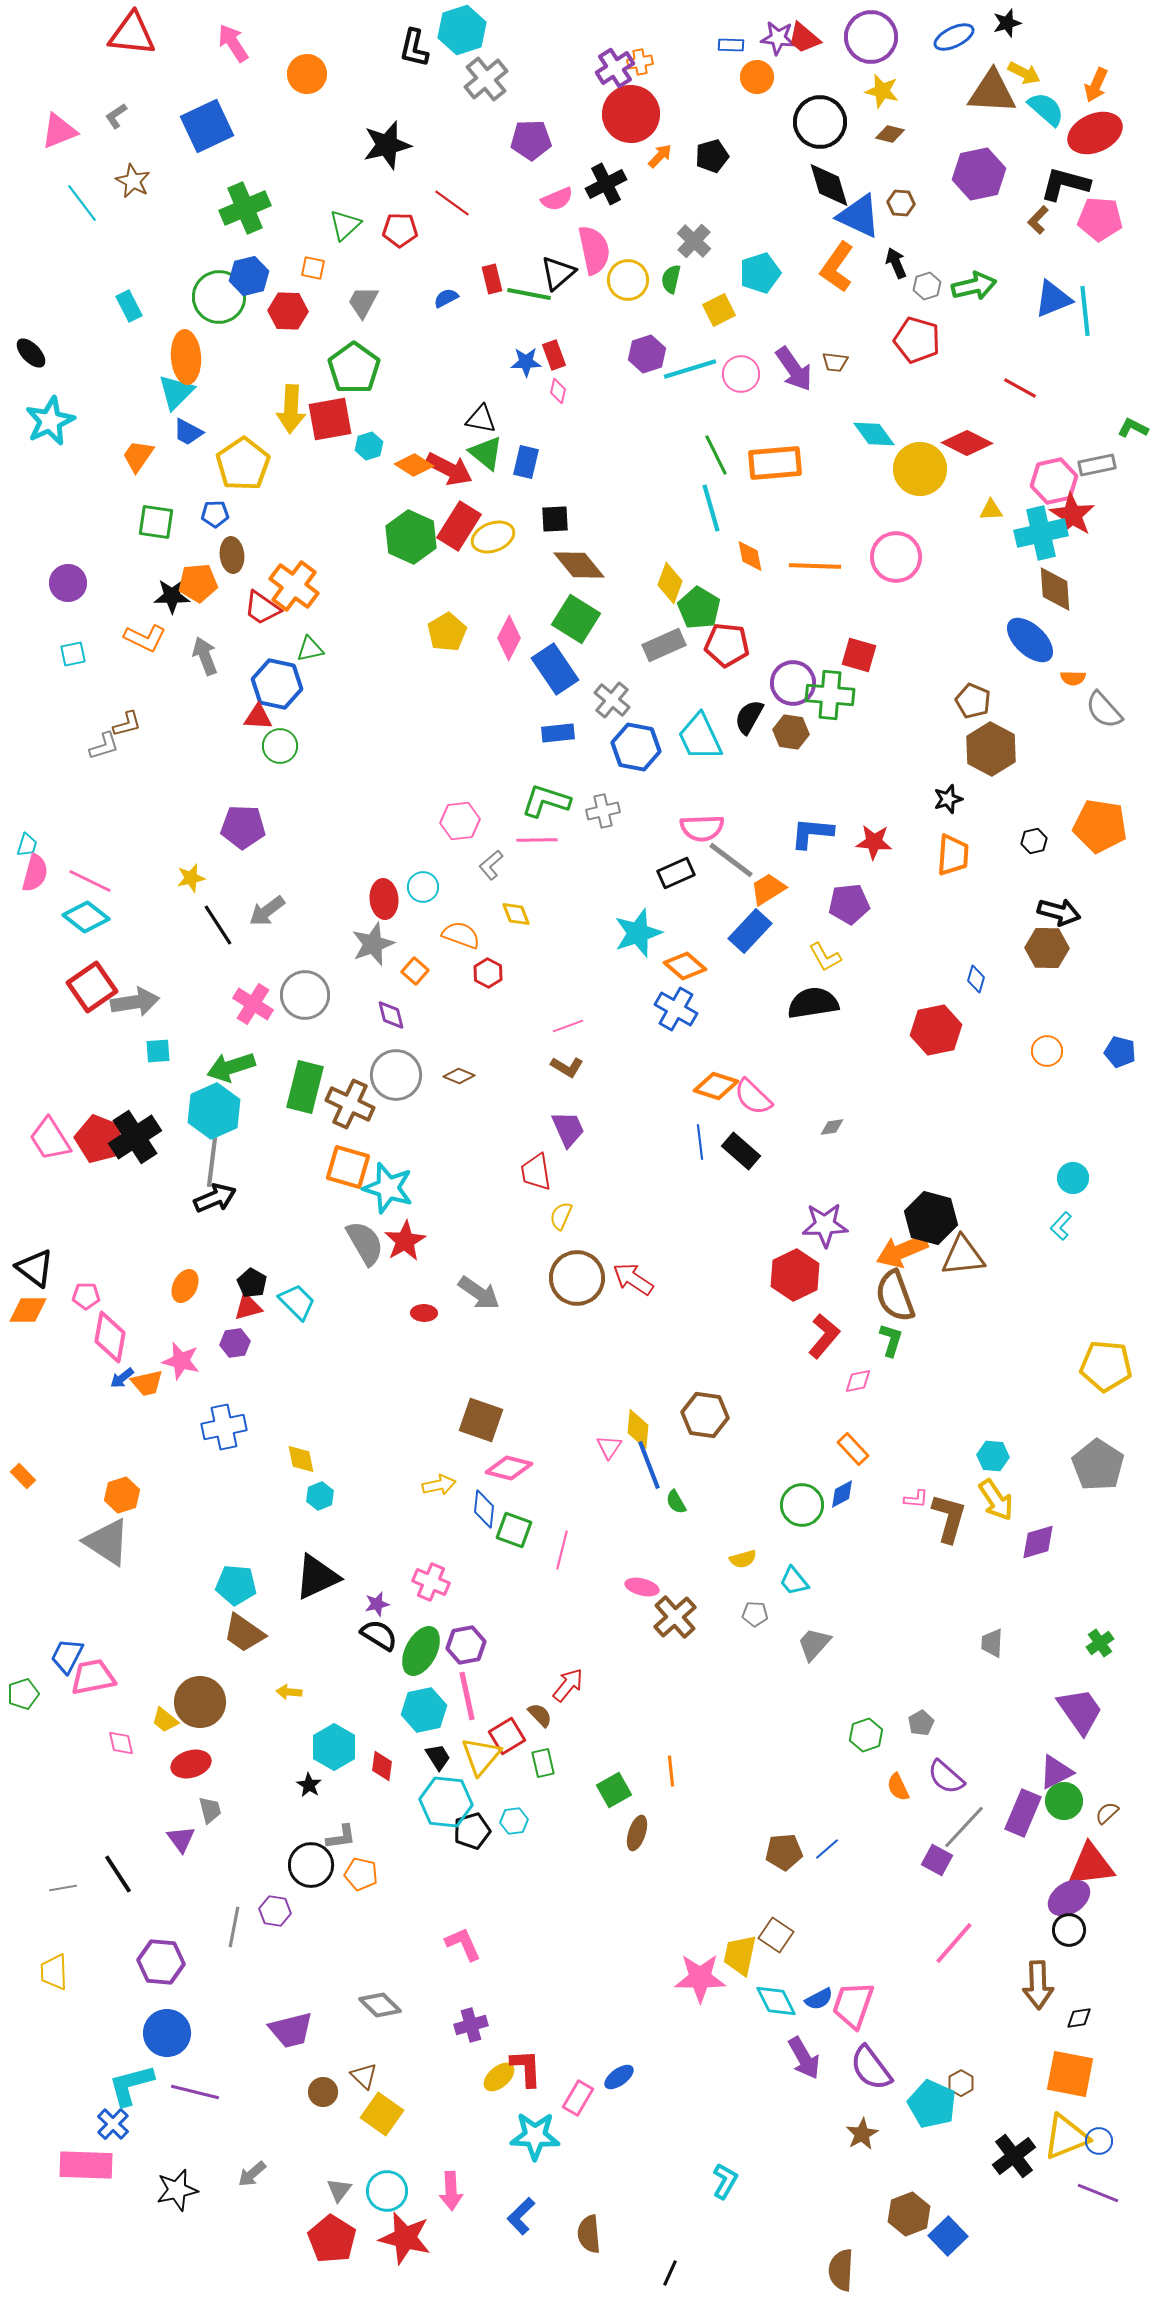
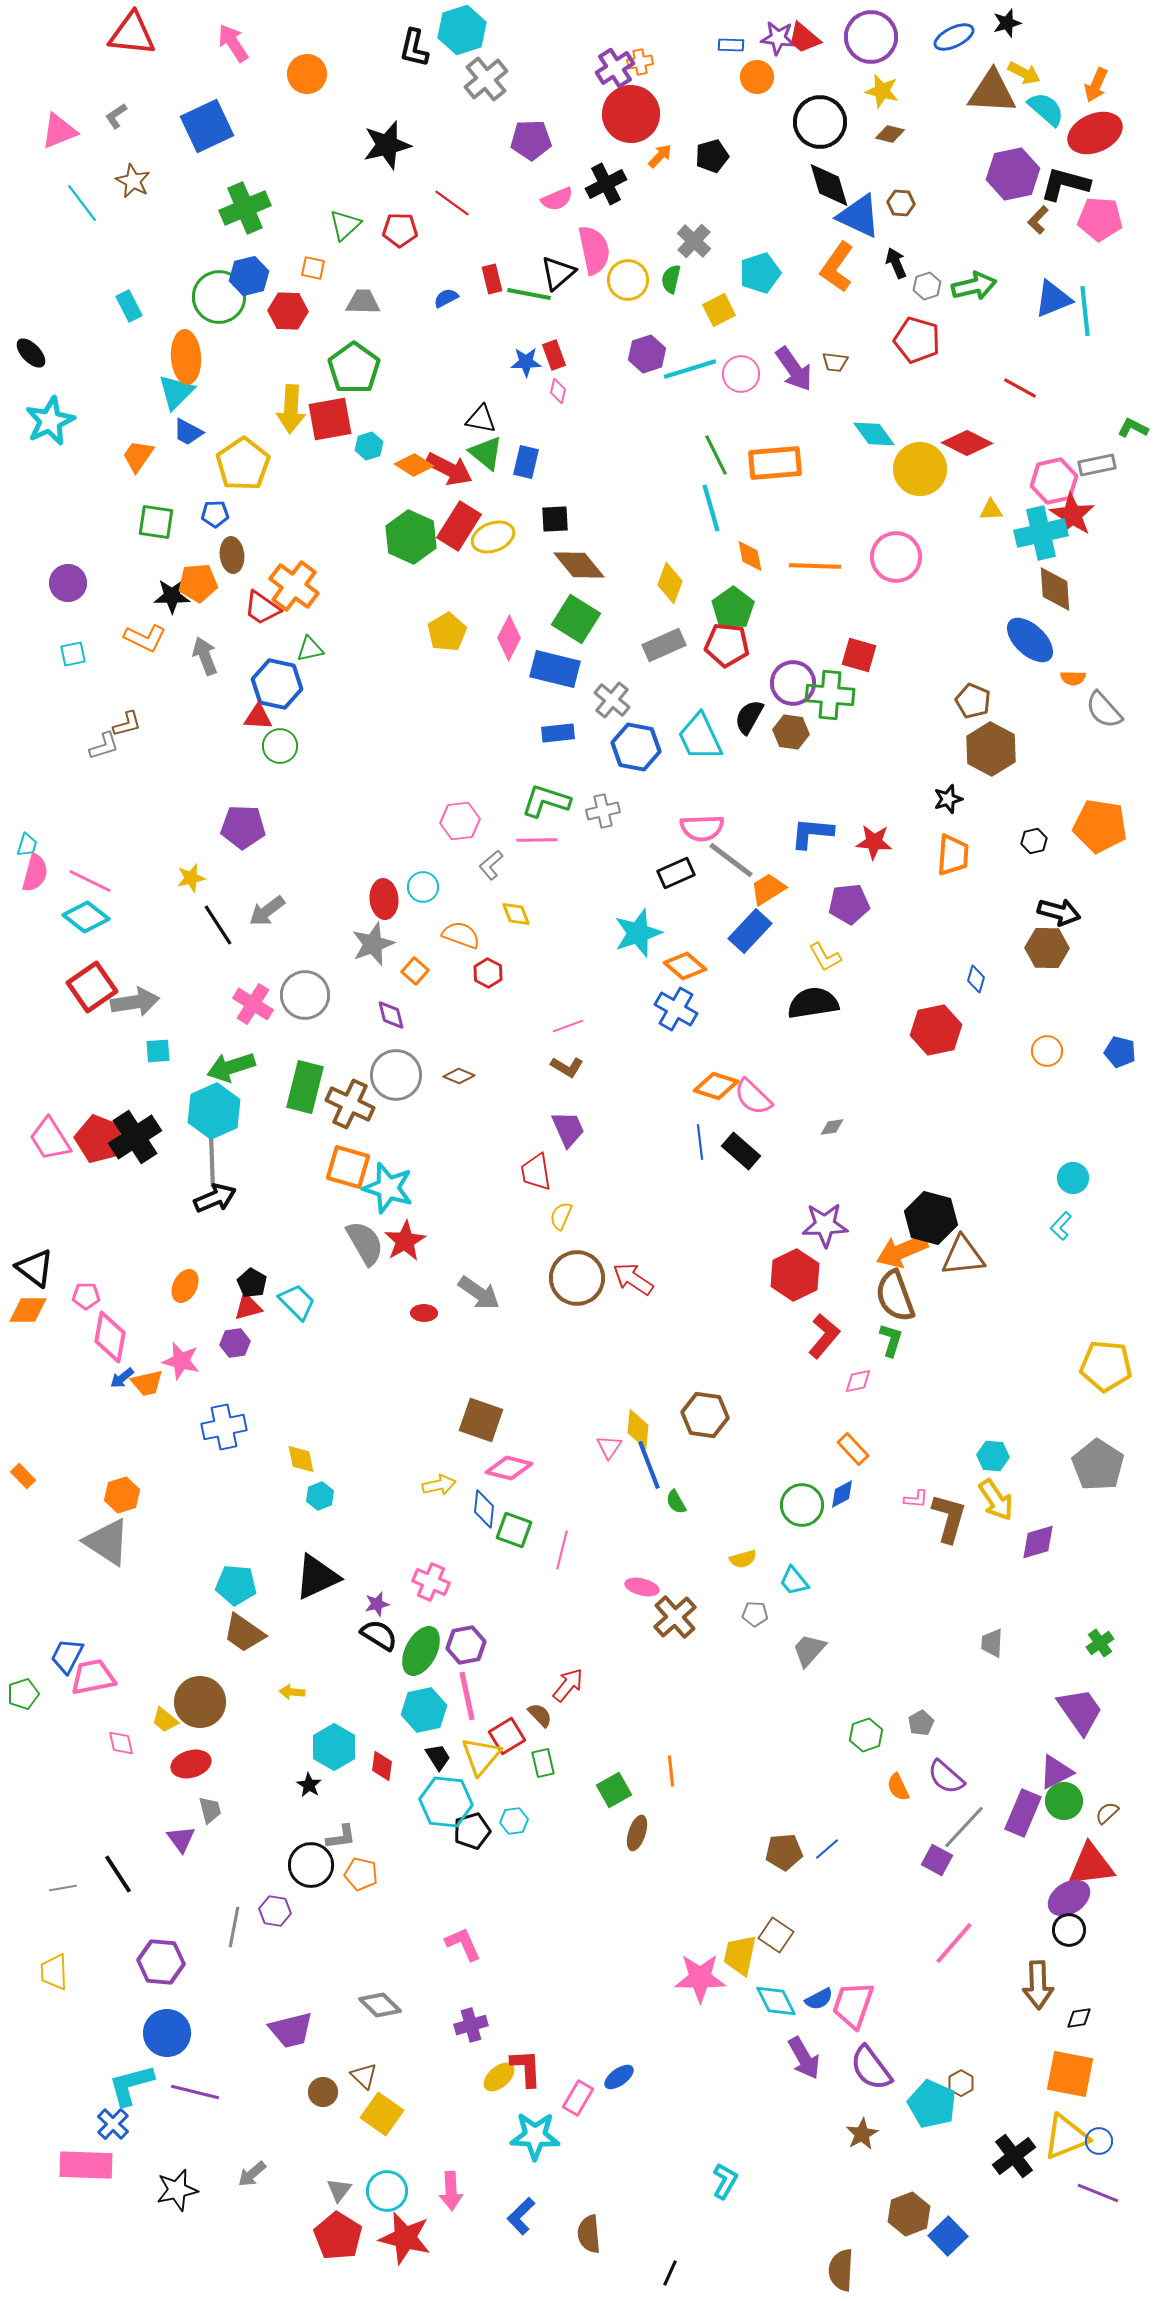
purple hexagon at (979, 174): moved 34 px right
gray trapezoid at (363, 302): rotated 63 degrees clockwise
green pentagon at (699, 608): moved 34 px right; rotated 6 degrees clockwise
blue rectangle at (555, 669): rotated 42 degrees counterclockwise
gray line at (212, 1162): rotated 9 degrees counterclockwise
gray trapezoid at (814, 1644): moved 5 px left, 6 px down
yellow arrow at (289, 1692): moved 3 px right
red pentagon at (332, 2239): moved 6 px right, 3 px up
